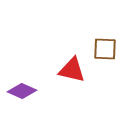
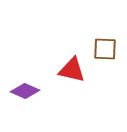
purple diamond: moved 3 px right
